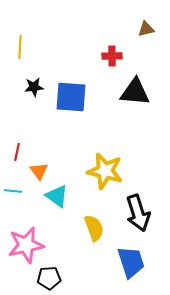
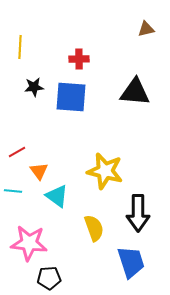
red cross: moved 33 px left, 3 px down
red line: rotated 48 degrees clockwise
black arrow: rotated 18 degrees clockwise
pink star: moved 3 px right, 2 px up; rotated 18 degrees clockwise
